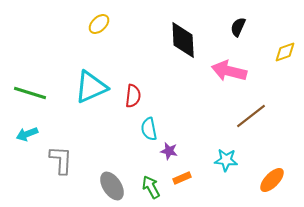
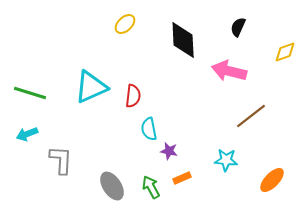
yellow ellipse: moved 26 px right
